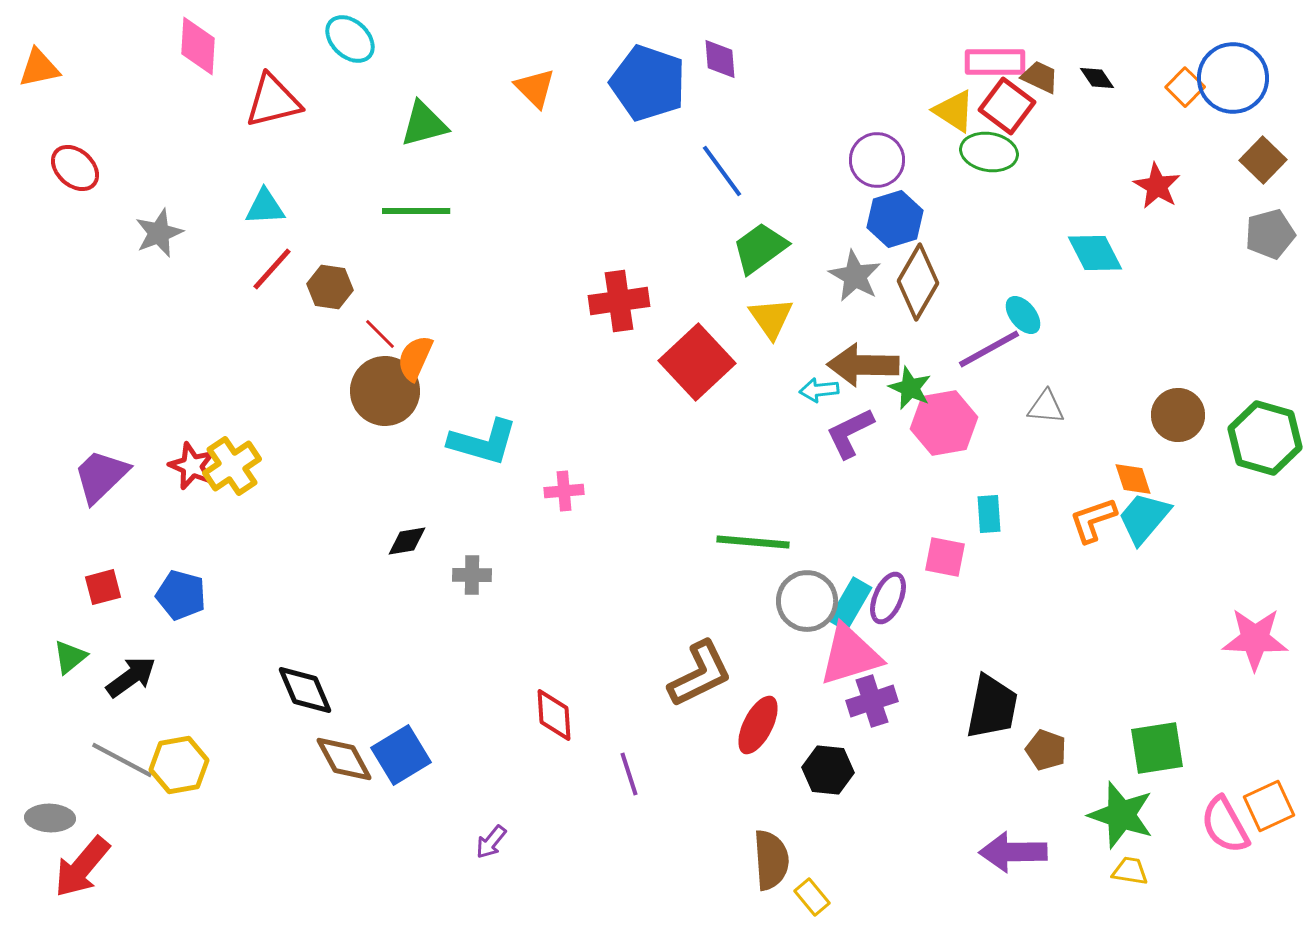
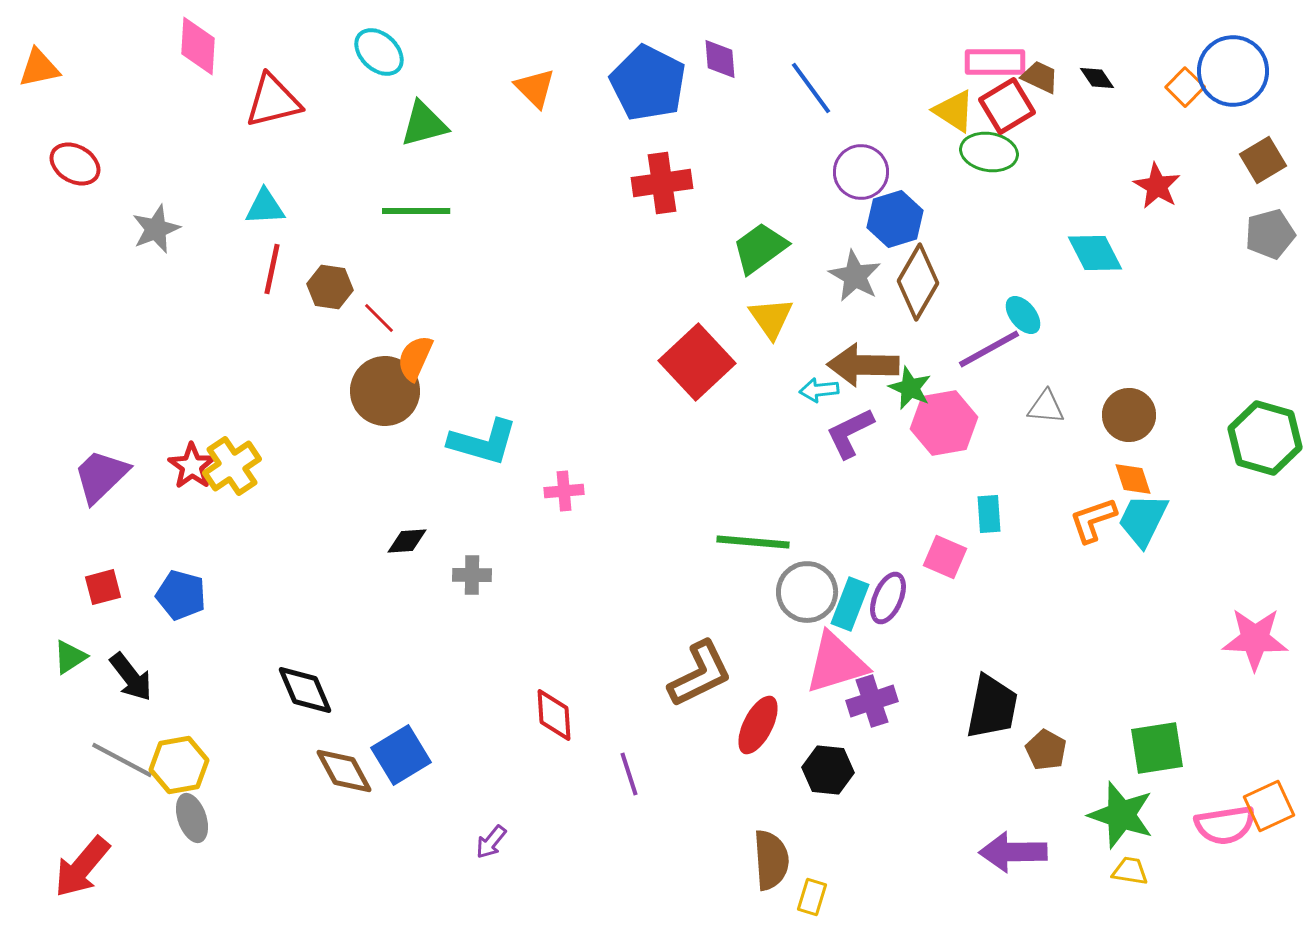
cyan ellipse at (350, 39): moved 29 px right, 13 px down
blue circle at (1233, 78): moved 7 px up
blue pentagon at (648, 83): rotated 8 degrees clockwise
red square at (1007, 106): rotated 22 degrees clockwise
purple circle at (877, 160): moved 16 px left, 12 px down
brown square at (1263, 160): rotated 15 degrees clockwise
red ellipse at (75, 168): moved 4 px up; rotated 12 degrees counterclockwise
blue line at (722, 171): moved 89 px right, 83 px up
gray star at (159, 233): moved 3 px left, 4 px up
red line at (272, 269): rotated 30 degrees counterclockwise
red cross at (619, 301): moved 43 px right, 118 px up
red line at (380, 334): moved 1 px left, 16 px up
brown circle at (1178, 415): moved 49 px left
red star at (192, 466): rotated 12 degrees clockwise
cyan trapezoid at (1144, 518): moved 1 px left, 2 px down; rotated 14 degrees counterclockwise
black diamond at (407, 541): rotated 6 degrees clockwise
pink square at (945, 557): rotated 12 degrees clockwise
gray circle at (807, 601): moved 9 px up
cyan rectangle at (850, 604): rotated 9 degrees counterclockwise
pink triangle at (850, 655): moved 14 px left, 8 px down
green triangle at (70, 657): rotated 6 degrees clockwise
black arrow at (131, 677): rotated 88 degrees clockwise
brown pentagon at (1046, 750): rotated 9 degrees clockwise
brown diamond at (344, 759): moved 12 px down
gray ellipse at (50, 818): moved 142 px right; rotated 69 degrees clockwise
pink semicircle at (1225, 825): rotated 70 degrees counterclockwise
yellow rectangle at (812, 897): rotated 57 degrees clockwise
